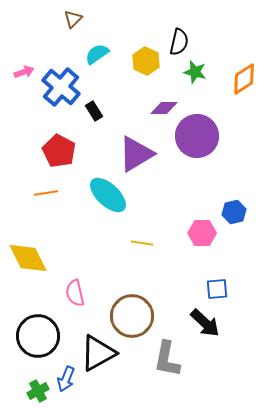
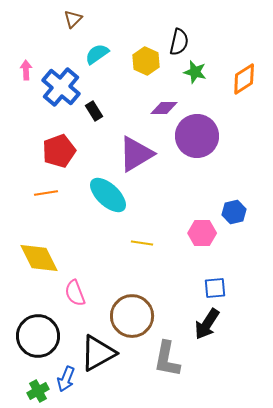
pink arrow: moved 2 px right, 2 px up; rotated 72 degrees counterclockwise
red pentagon: rotated 24 degrees clockwise
yellow diamond: moved 11 px right
blue square: moved 2 px left, 1 px up
pink semicircle: rotated 8 degrees counterclockwise
black arrow: moved 2 px right, 1 px down; rotated 80 degrees clockwise
